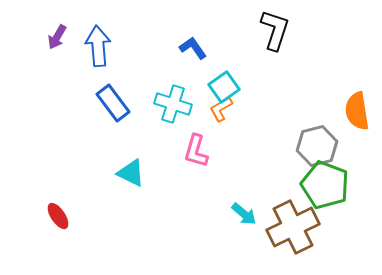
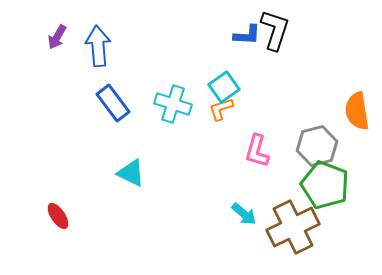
blue L-shape: moved 54 px right, 13 px up; rotated 128 degrees clockwise
orange L-shape: rotated 12 degrees clockwise
pink L-shape: moved 61 px right
